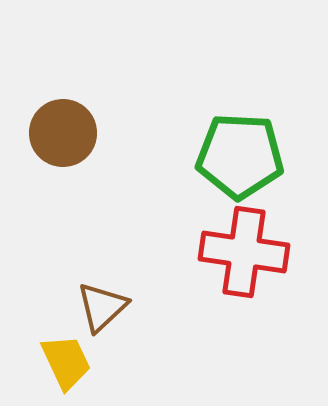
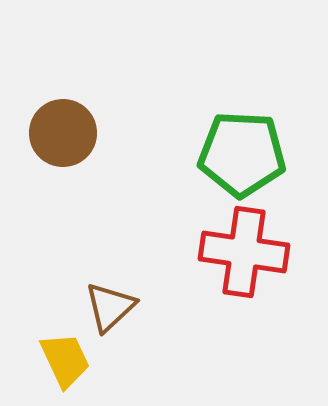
green pentagon: moved 2 px right, 2 px up
brown triangle: moved 8 px right
yellow trapezoid: moved 1 px left, 2 px up
